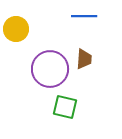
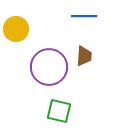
brown trapezoid: moved 3 px up
purple circle: moved 1 px left, 2 px up
green square: moved 6 px left, 4 px down
